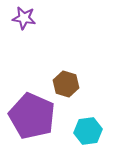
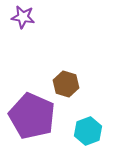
purple star: moved 1 px left, 1 px up
cyan hexagon: rotated 12 degrees counterclockwise
